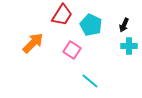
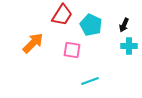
pink square: rotated 24 degrees counterclockwise
cyan line: rotated 60 degrees counterclockwise
